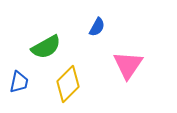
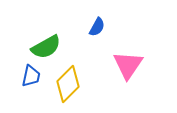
blue trapezoid: moved 12 px right, 6 px up
